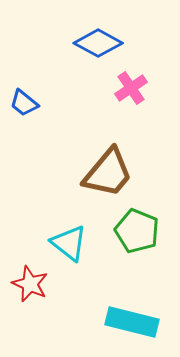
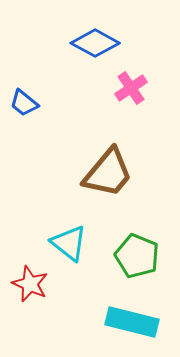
blue diamond: moved 3 px left
green pentagon: moved 25 px down
